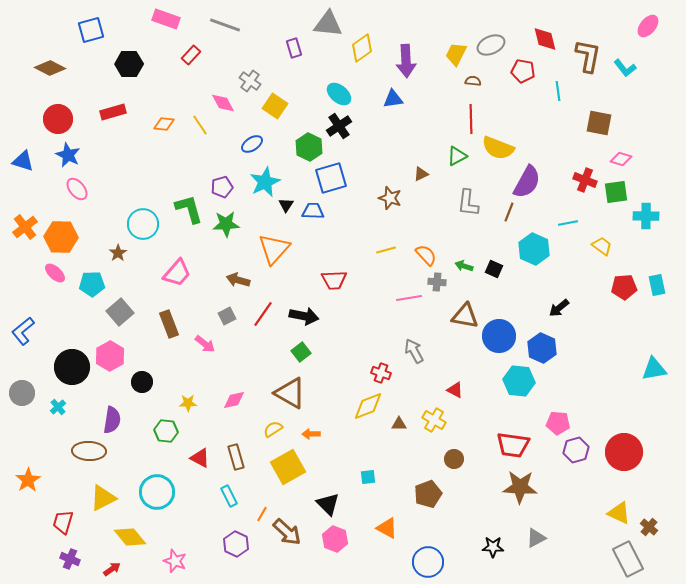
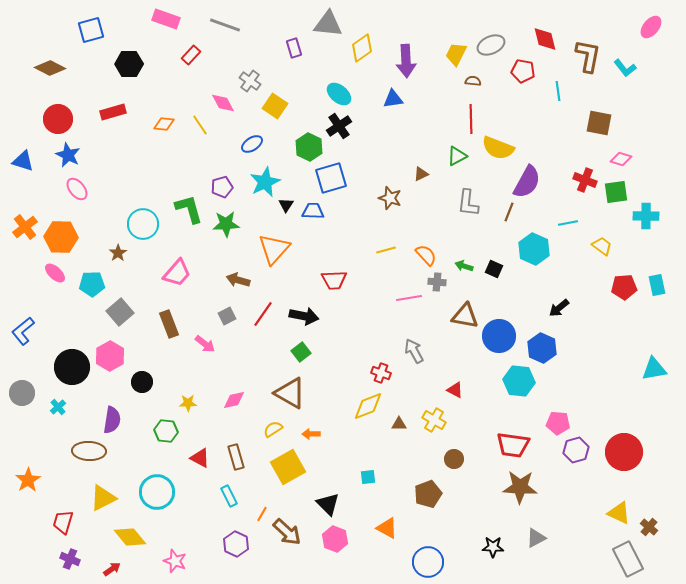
pink ellipse at (648, 26): moved 3 px right, 1 px down
